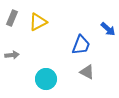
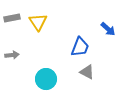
gray rectangle: rotated 56 degrees clockwise
yellow triangle: rotated 36 degrees counterclockwise
blue trapezoid: moved 1 px left, 2 px down
